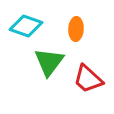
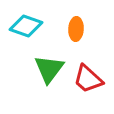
green triangle: moved 7 px down
